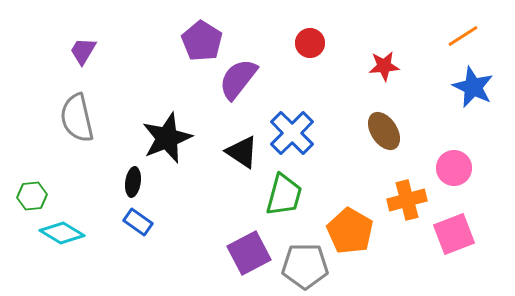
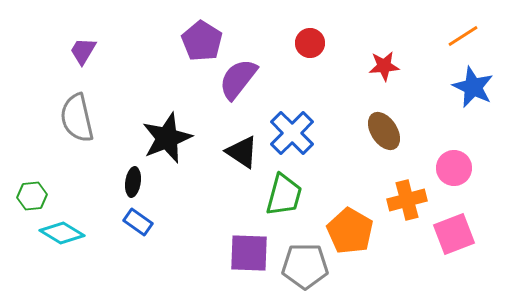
purple square: rotated 30 degrees clockwise
